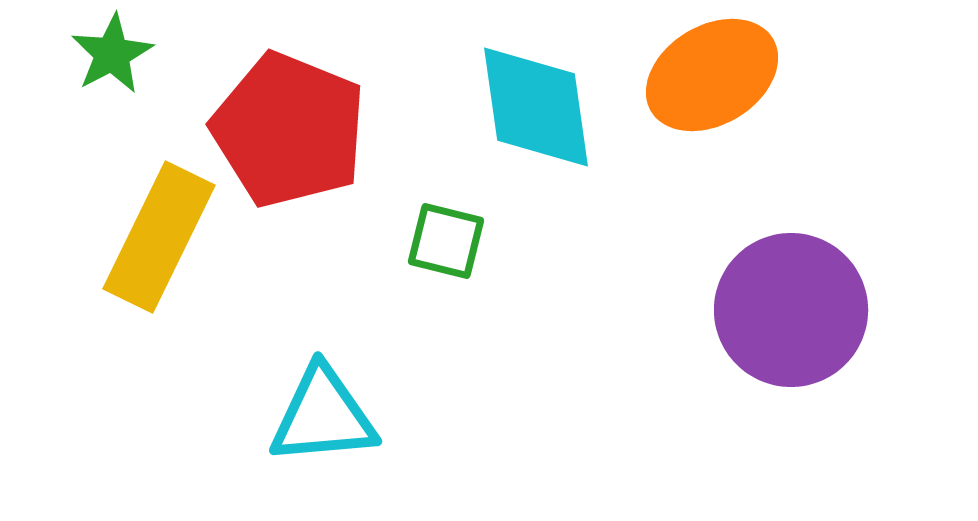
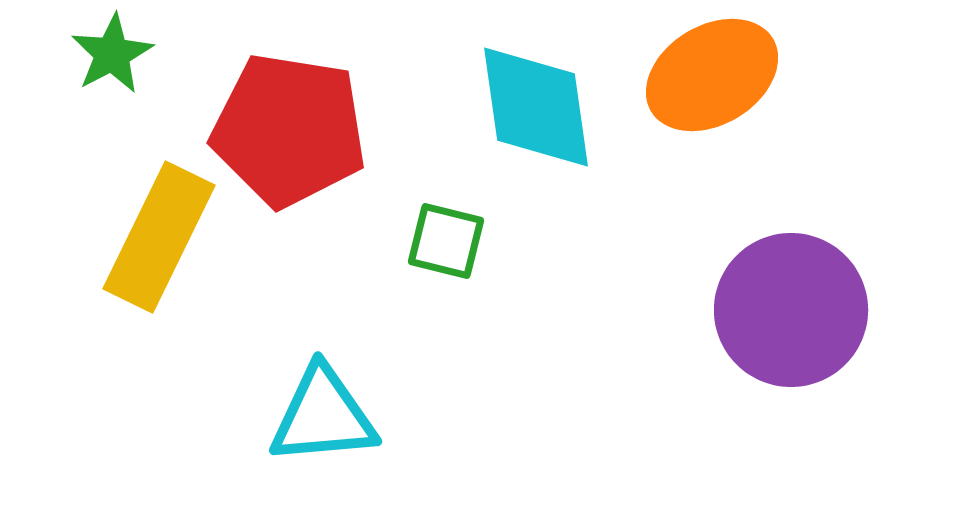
red pentagon: rotated 13 degrees counterclockwise
